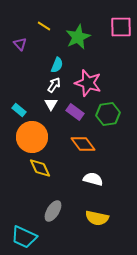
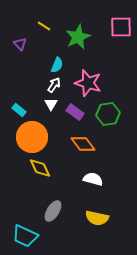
cyan trapezoid: moved 1 px right, 1 px up
